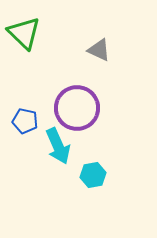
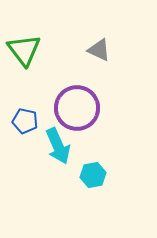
green triangle: moved 17 px down; rotated 9 degrees clockwise
